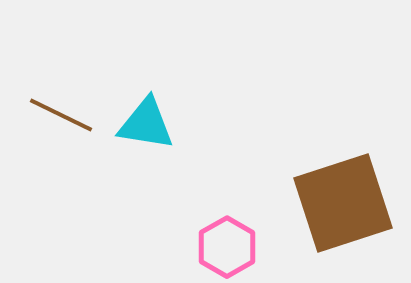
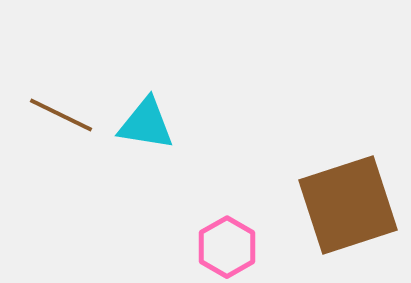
brown square: moved 5 px right, 2 px down
